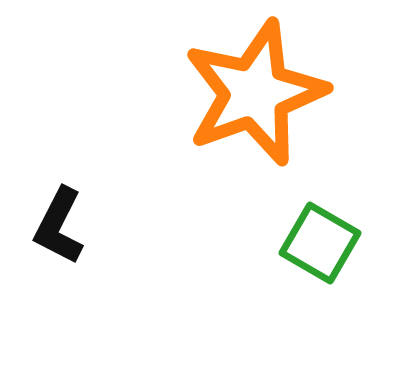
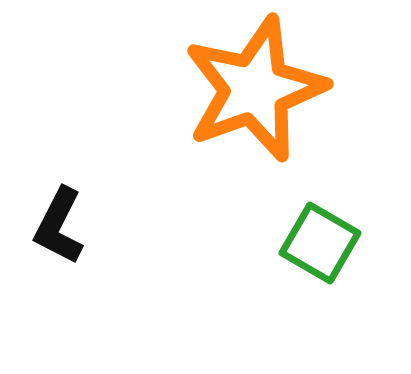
orange star: moved 4 px up
